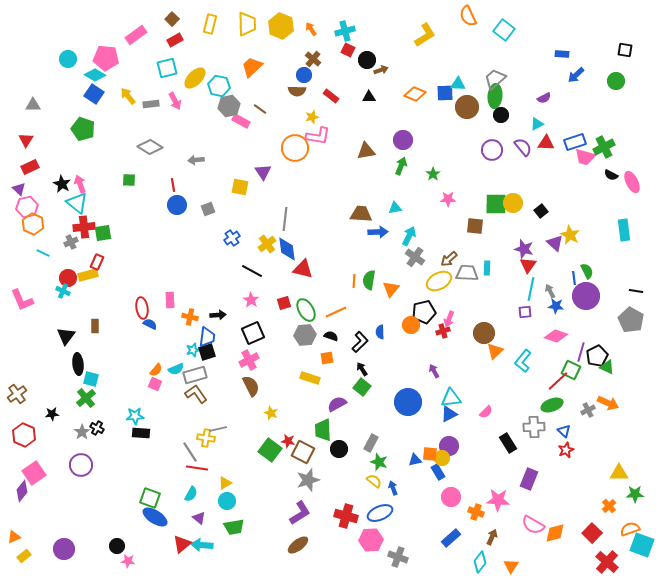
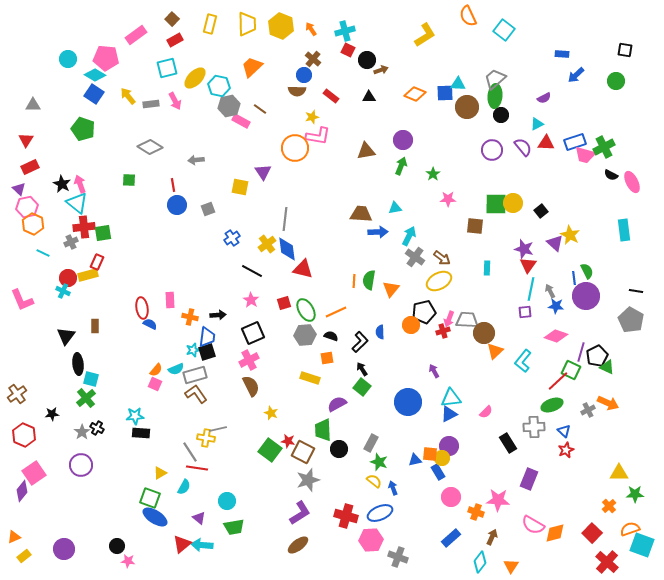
pink trapezoid at (585, 157): moved 2 px up
brown arrow at (449, 259): moved 7 px left, 1 px up; rotated 102 degrees counterclockwise
gray trapezoid at (467, 273): moved 47 px down
yellow triangle at (225, 483): moved 65 px left, 10 px up
cyan semicircle at (191, 494): moved 7 px left, 7 px up
